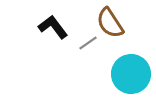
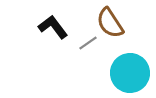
cyan circle: moved 1 px left, 1 px up
